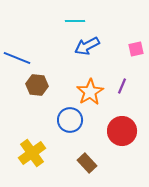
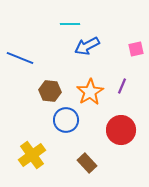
cyan line: moved 5 px left, 3 px down
blue line: moved 3 px right
brown hexagon: moved 13 px right, 6 px down
blue circle: moved 4 px left
red circle: moved 1 px left, 1 px up
yellow cross: moved 2 px down
